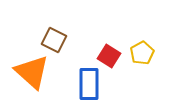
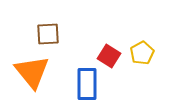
brown square: moved 6 px left, 6 px up; rotated 30 degrees counterclockwise
orange triangle: rotated 9 degrees clockwise
blue rectangle: moved 2 px left
